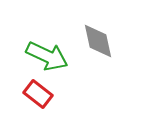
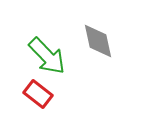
green arrow: rotated 21 degrees clockwise
